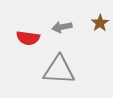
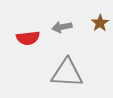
red semicircle: rotated 15 degrees counterclockwise
gray triangle: moved 8 px right, 3 px down
